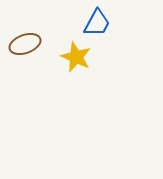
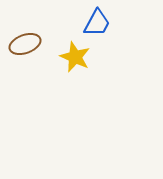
yellow star: moved 1 px left
